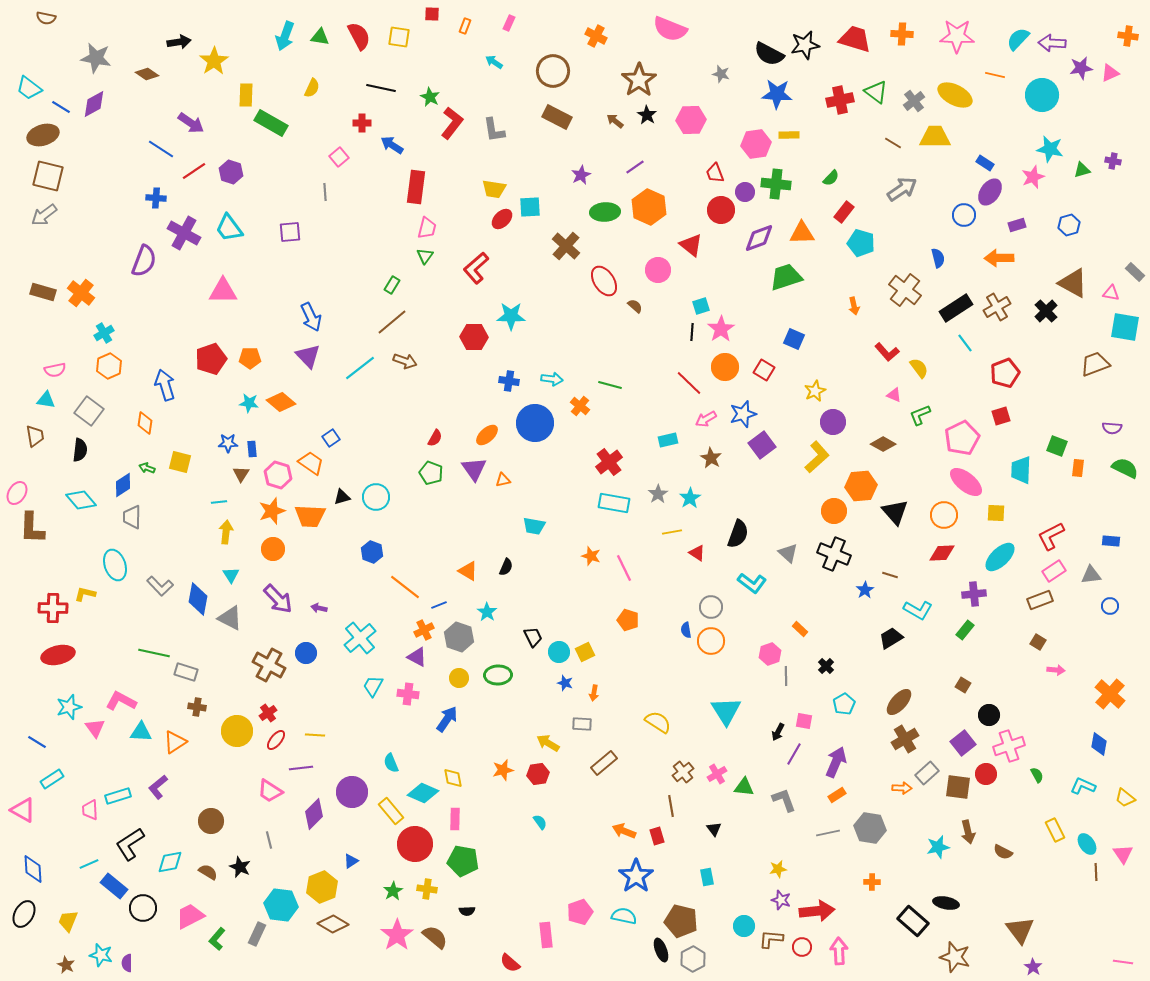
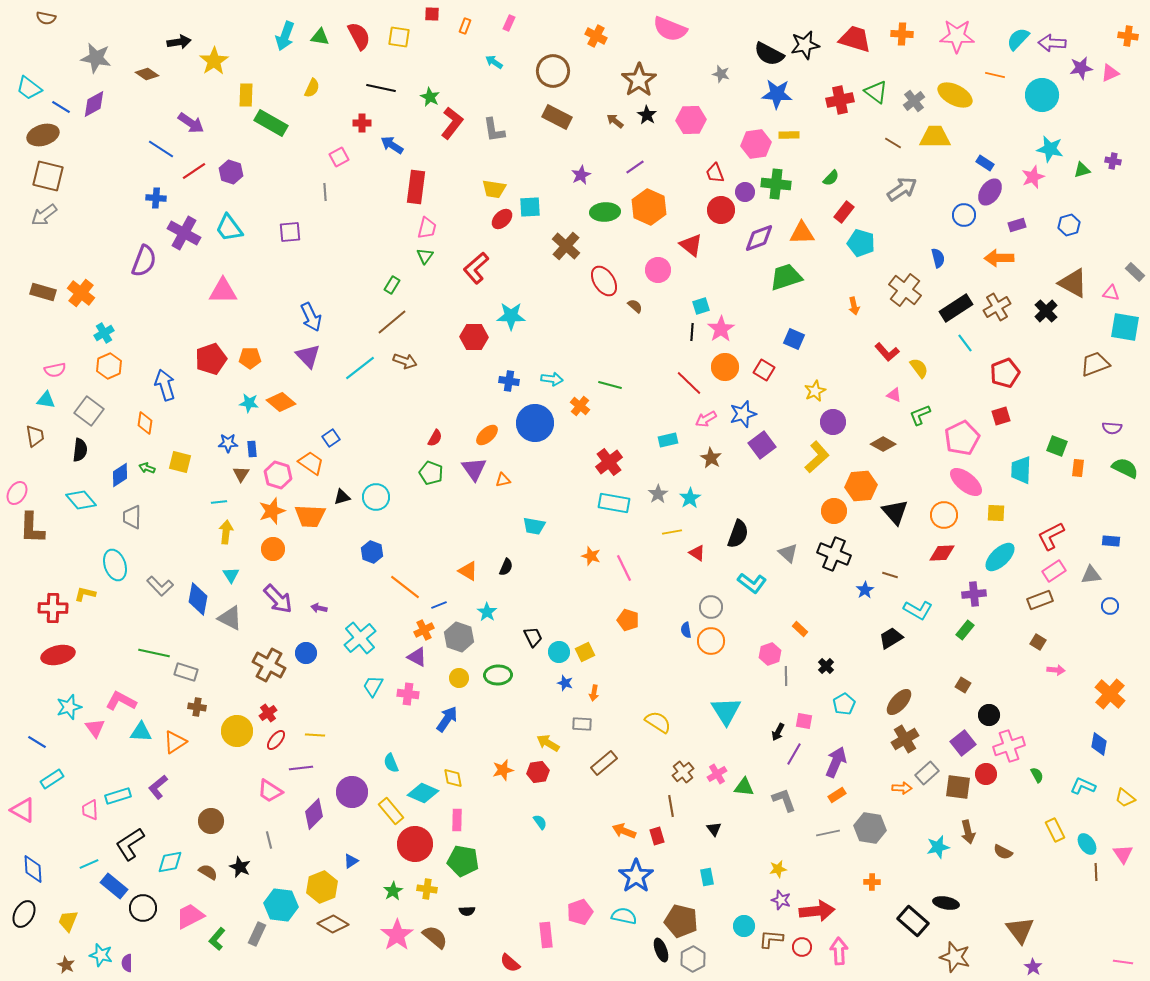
pink square at (339, 157): rotated 12 degrees clockwise
blue diamond at (123, 485): moved 3 px left, 10 px up
red hexagon at (538, 774): moved 2 px up
pink rectangle at (455, 819): moved 2 px right, 1 px down
